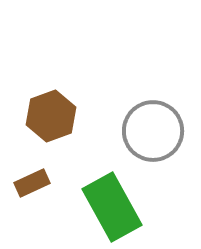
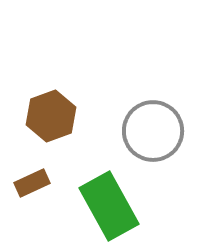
green rectangle: moved 3 px left, 1 px up
